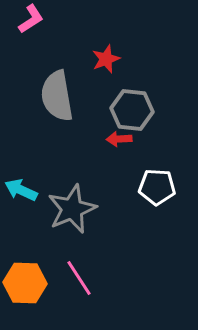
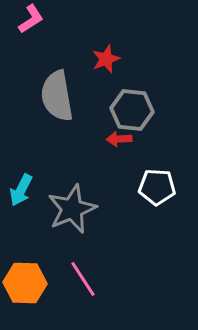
cyan arrow: rotated 88 degrees counterclockwise
pink line: moved 4 px right, 1 px down
